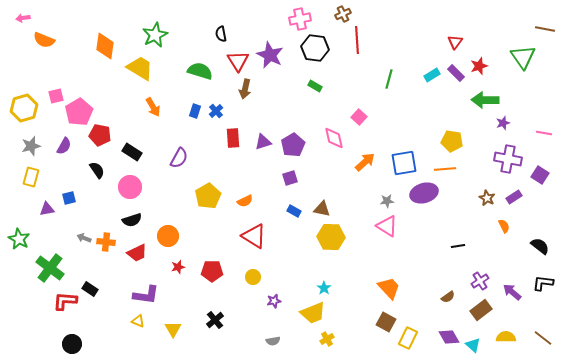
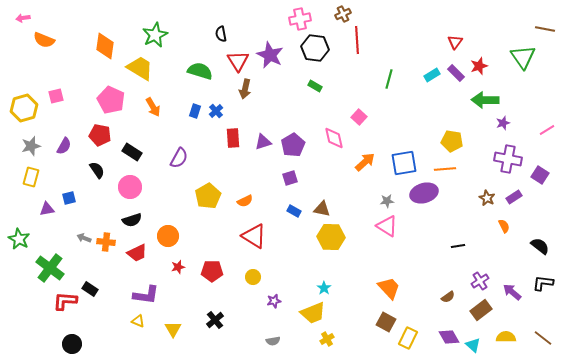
pink pentagon at (79, 112): moved 32 px right, 12 px up; rotated 16 degrees counterclockwise
pink line at (544, 133): moved 3 px right, 3 px up; rotated 42 degrees counterclockwise
